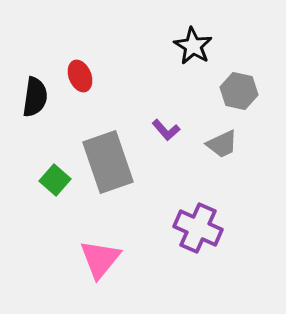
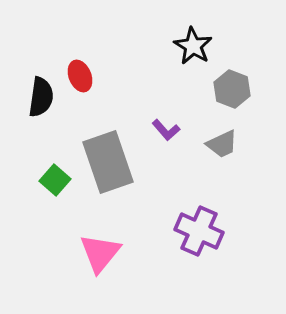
gray hexagon: moved 7 px left, 2 px up; rotated 9 degrees clockwise
black semicircle: moved 6 px right
purple cross: moved 1 px right, 3 px down
pink triangle: moved 6 px up
